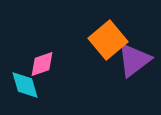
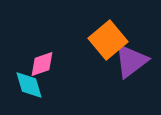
purple triangle: moved 3 px left, 1 px down
cyan diamond: moved 4 px right
